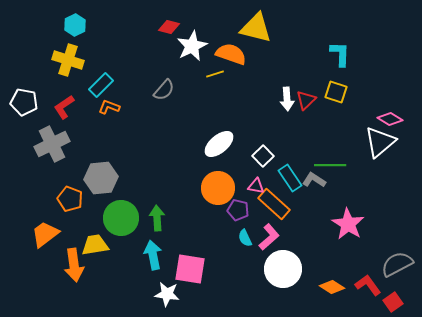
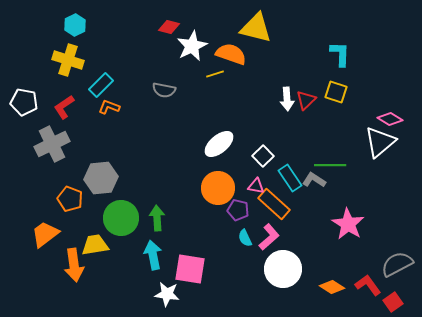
gray semicircle at (164, 90): rotated 60 degrees clockwise
